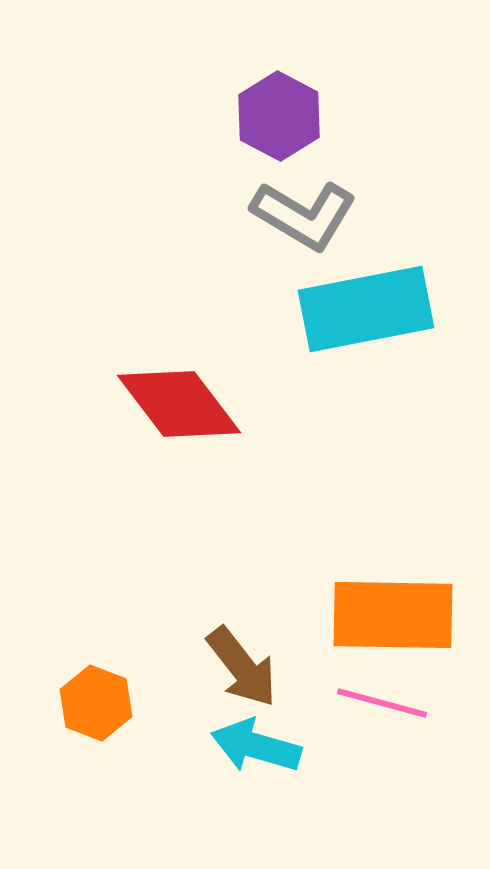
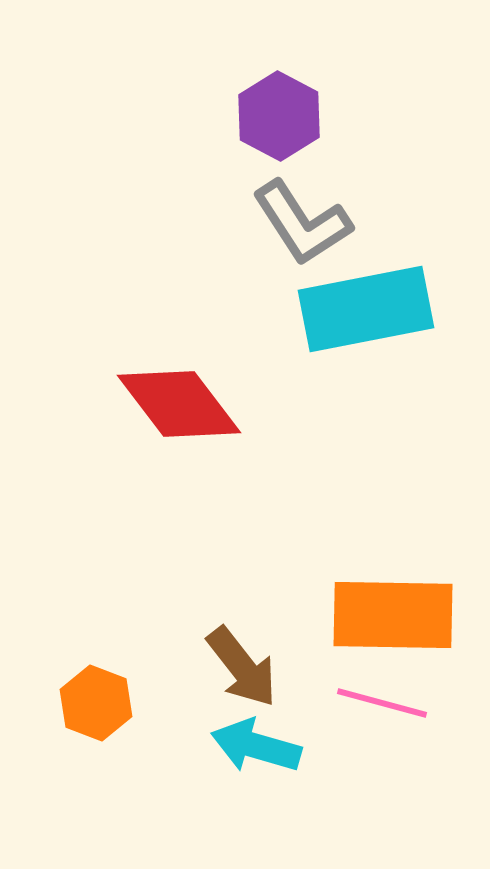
gray L-shape: moved 2 px left, 8 px down; rotated 26 degrees clockwise
